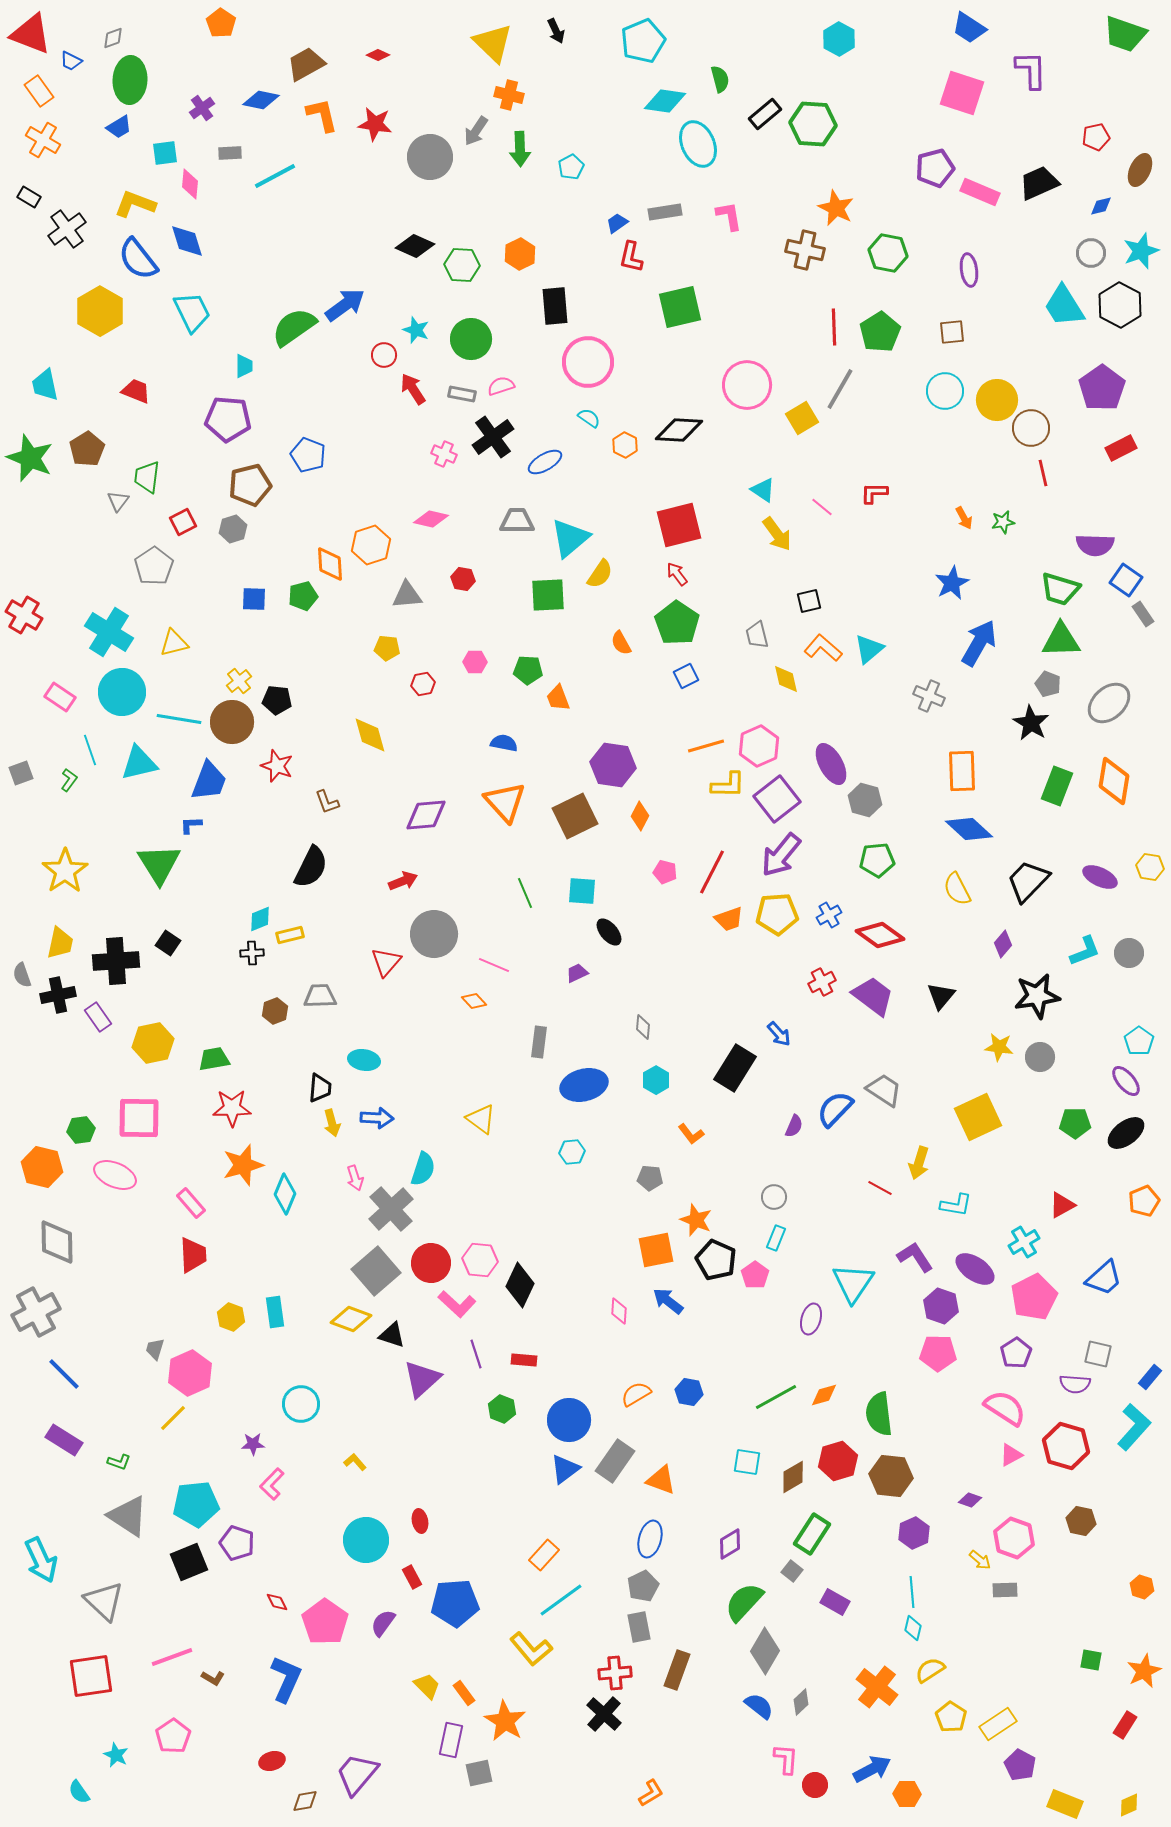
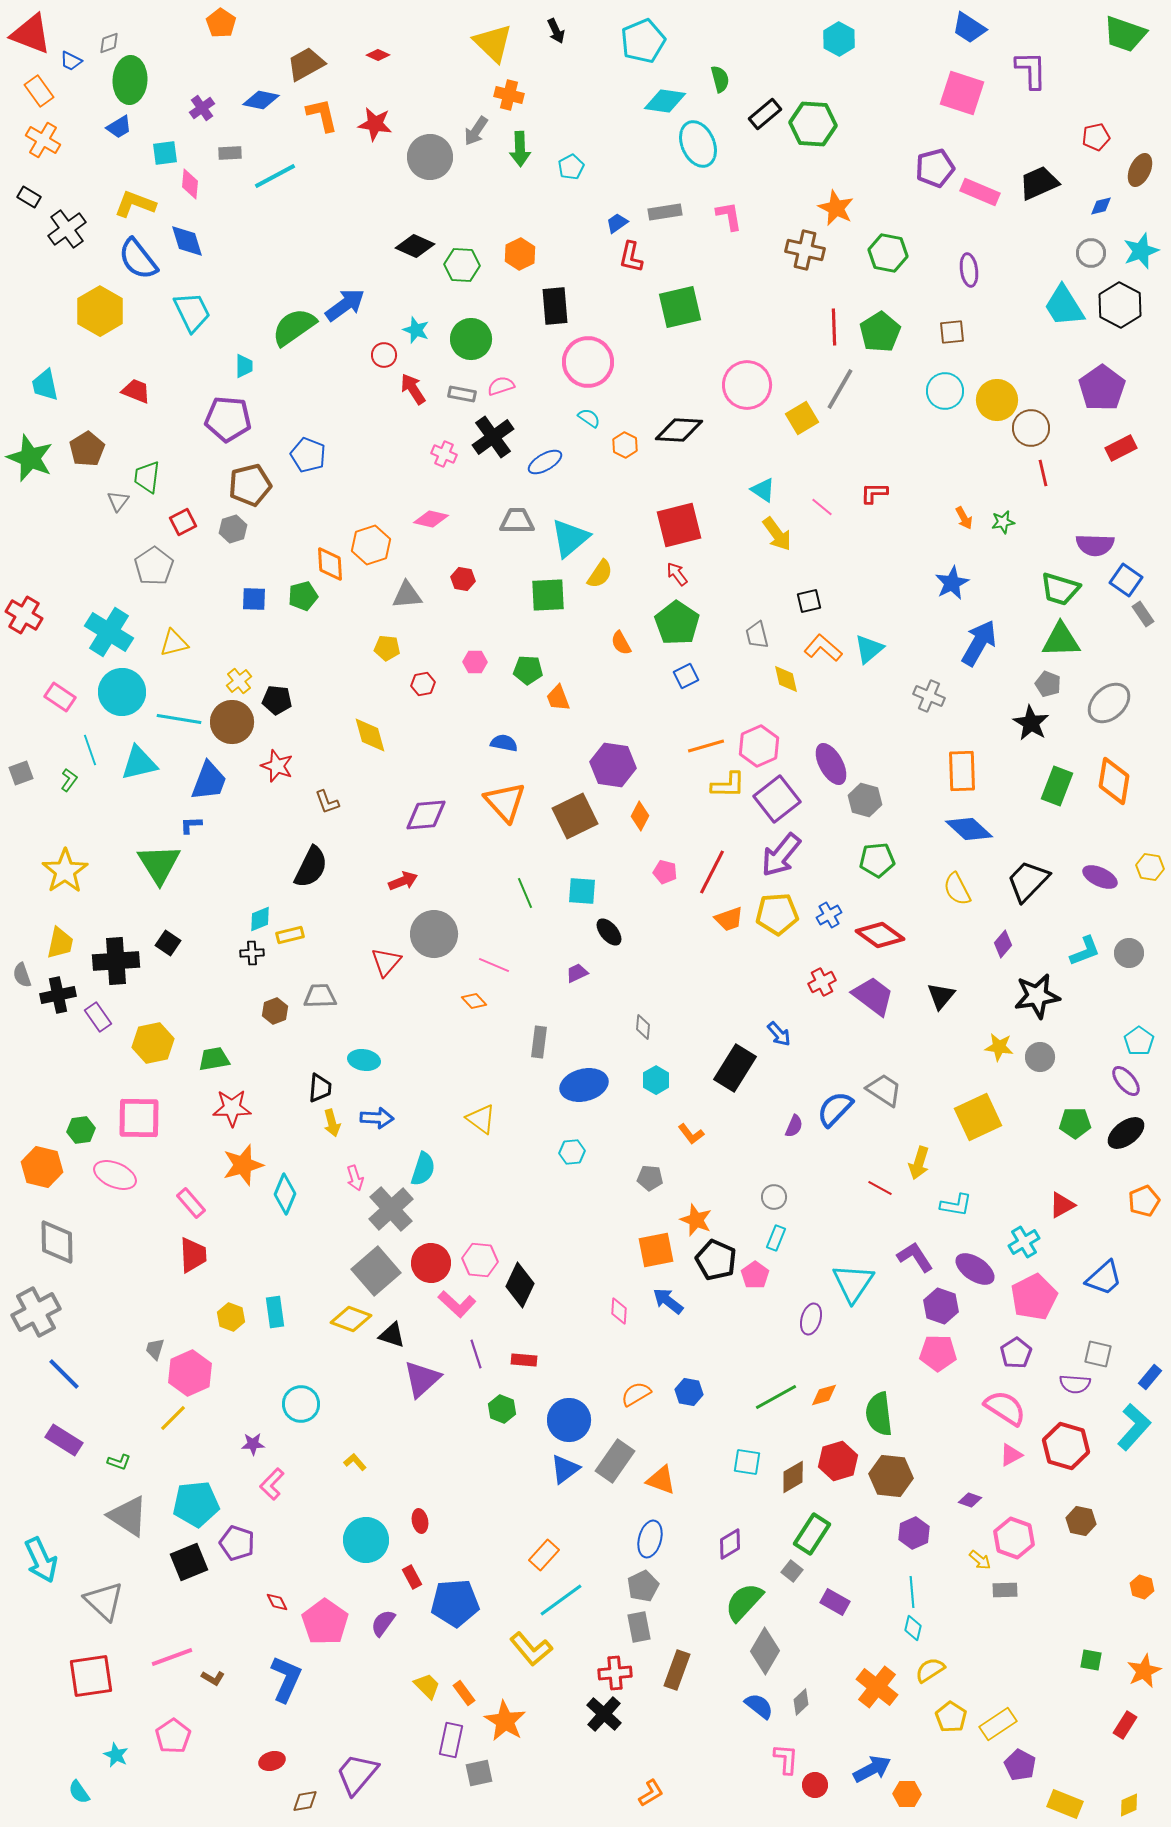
gray diamond at (113, 38): moved 4 px left, 5 px down
